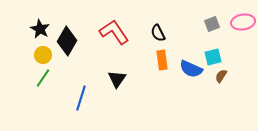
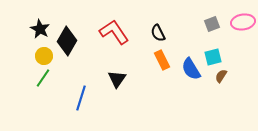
yellow circle: moved 1 px right, 1 px down
orange rectangle: rotated 18 degrees counterclockwise
blue semicircle: rotated 35 degrees clockwise
